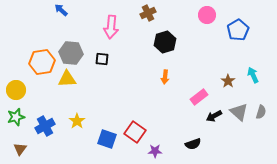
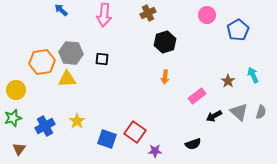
pink arrow: moved 7 px left, 12 px up
pink rectangle: moved 2 px left, 1 px up
green star: moved 3 px left, 1 px down
brown triangle: moved 1 px left
